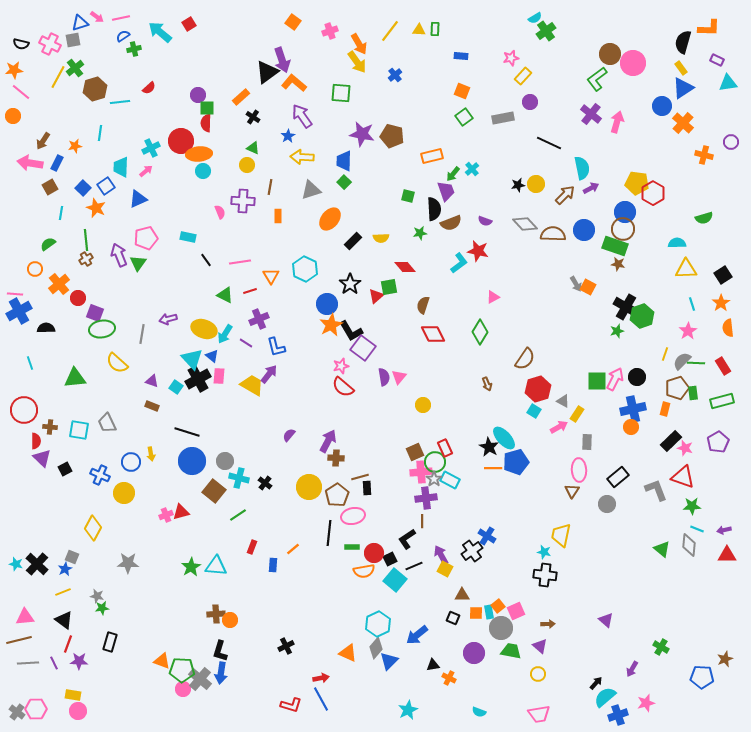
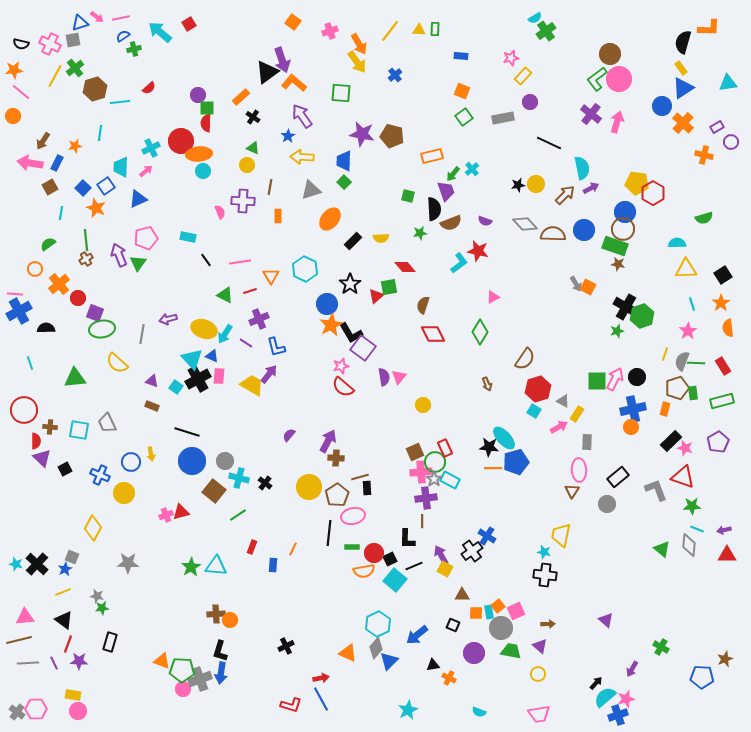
purple rectangle at (717, 60): moved 67 px down; rotated 56 degrees counterclockwise
pink circle at (633, 63): moved 14 px left, 16 px down
yellow line at (58, 77): moved 3 px left, 1 px up
black L-shape at (351, 331): moved 2 px down
blue triangle at (212, 356): rotated 16 degrees counterclockwise
gray semicircle at (682, 361): rotated 24 degrees counterclockwise
black star at (489, 447): rotated 24 degrees counterclockwise
black L-shape at (407, 539): rotated 55 degrees counterclockwise
orange line at (293, 549): rotated 24 degrees counterclockwise
black square at (453, 618): moved 7 px down
gray cross at (200, 679): rotated 30 degrees clockwise
pink star at (646, 703): moved 20 px left, 4 px up
